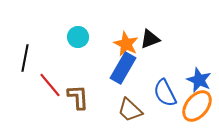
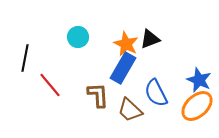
blue semicircle: moved 9 px left
brown L-shape: moved 20 px right, 2 px up
orange ellipse: rotated 8 degrees clockwise
